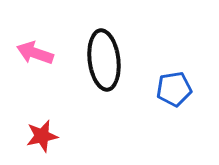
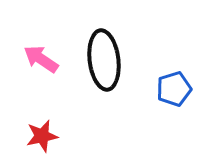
pink arrow: moved 6 px right, 6 px down; rotated 15 degrees clockwise
blue pentagon: rotated 8 degrees counterclockwise
